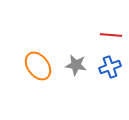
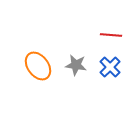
blue cross: rotated 25 degrees counterclockwise
